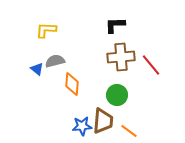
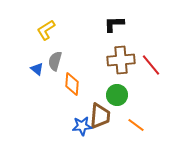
black L-shape: moved 1 px left, 1 px up
yellow L-shape: rotated 35 degrees counterclockwise
brown cross: moved 3 px down
gray semicircle: rotated 60 degrees counterclockwise
brown trapezoid: moved 3 px left, 5 px up
orange line: moved 7 px right, 6 px up
